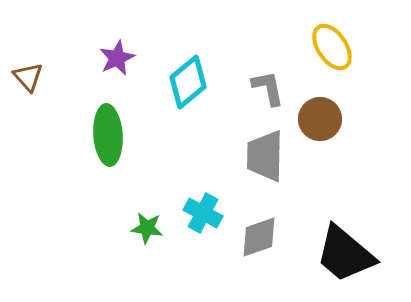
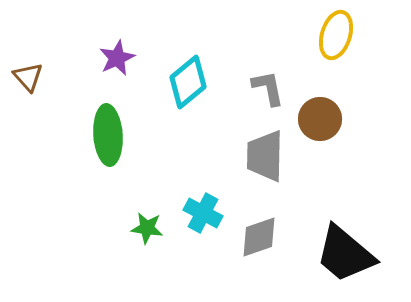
yellow ellipse: moved 4 px right, 12 px up; rotated 51 degrees clockwise
